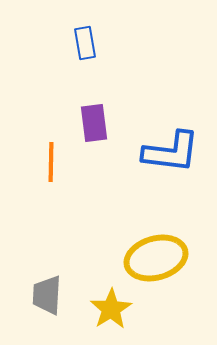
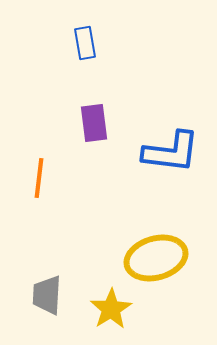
orange line: moved 12 px left, 16 px down; rotated 6 degrees clockwise
